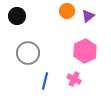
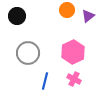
orange circle: moved 1 px up
pink hexagon: moved 12 px left, 1 px down
